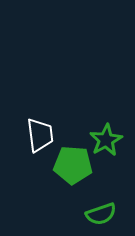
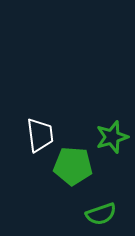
green star: moved 6 px right, 3 px up; rotated 12 degrees clockwise
green pentagon: moved 1 px down
